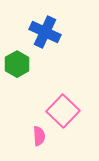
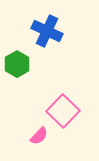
blue cross: moved 2 px right, 1 px up
pink semicircle: rotated 48 degrees clockwise
